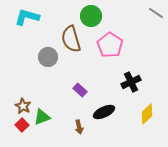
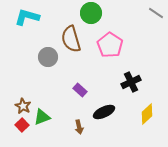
green circle: moved 3 px up
